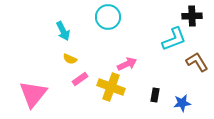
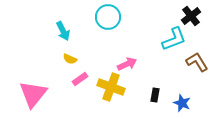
black cross: moved 1 px left; rotated 36 degrees counterclockwise
blue star: rotated 30 degrees clockwise
